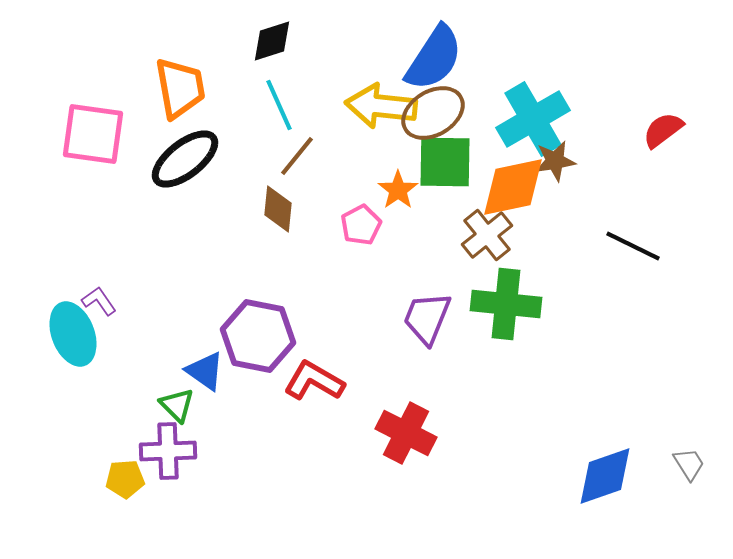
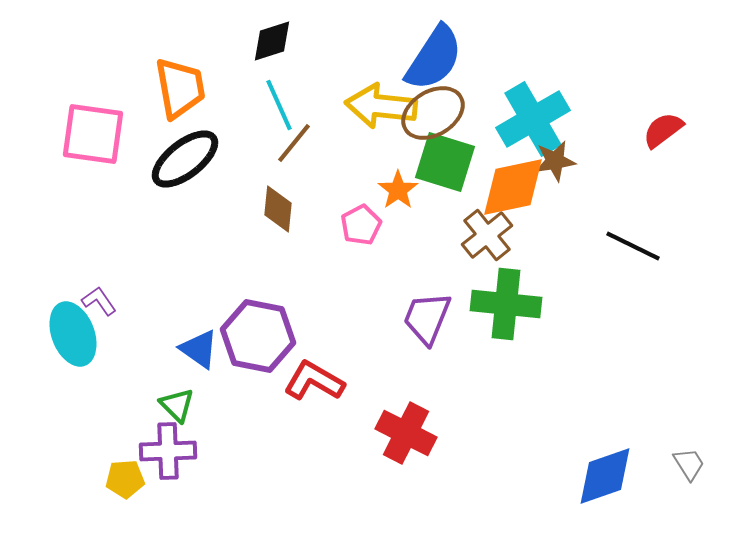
brown line: moved 3 px left, 13 px up
green square: rotated 16 degrees clockwise
blue triangle: moved 6 px left, 22 px up
